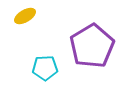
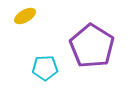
purple pentagon: rotated 9 degrees counterclockwise
